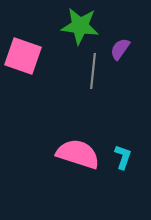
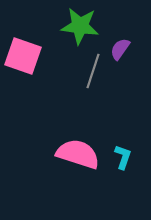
gray line: rotated 12 degrees clockwise
